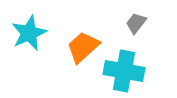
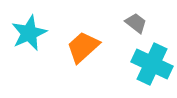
gray trapezoid: rotated 90 degrees clockwise
cyan cross: moved 28 px right, 7 px up; rotated 15 degrees clockwise
